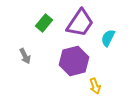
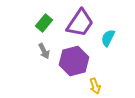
gray arrow: moved 19 px right, 5 px up
